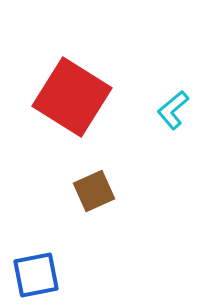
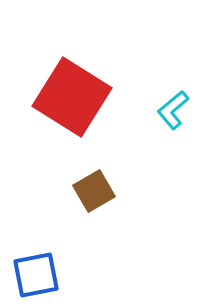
brown square: rotated 6 degrees counterclockwise
